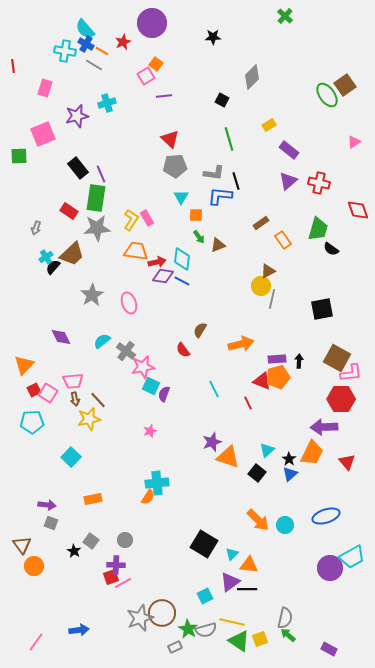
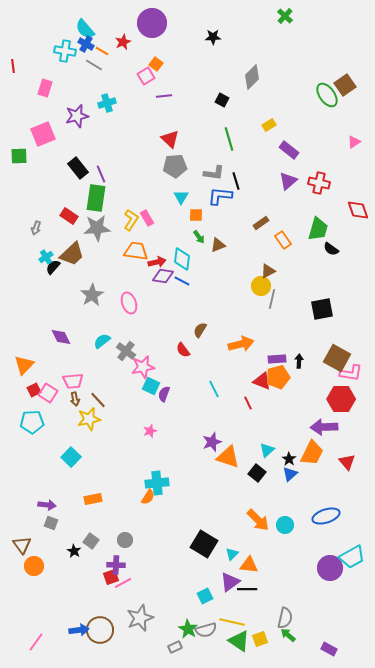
red rectangle at (69, 211): moved 5 px down
pink L-shape at (351, 373): rotated 15 degrees clockwise
brown circle at (162, 613): moved 62 px left, 17 px down
